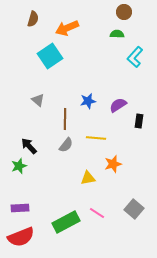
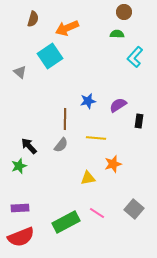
gray triangle: moved 18 px left, 28 px up
gray semicircle: moved 5 px left
